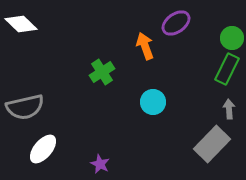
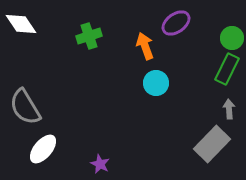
white diamond: rotated 12 degrees clockwise
green cross: moved 13 px left, 36 px up; rotated 15 degrees clockwise
cyan circle: moved 3 px right, 19 px up
gray semicircle: rotated 72 degrees clockwise
